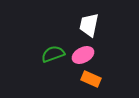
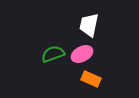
pink ellipse: moved 1 px left, 1 px up
